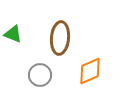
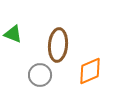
brown ellipse: moved 2 px left, 7 px down
